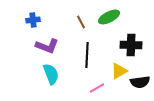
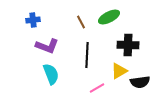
black cross: moved 3 px left
